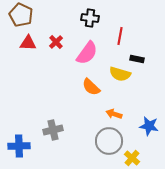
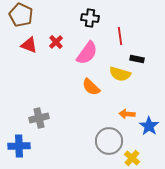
red line: rotated 18 degrees counterclockwise
red triangle: moved 1 px right, 2 px down; rotated 18 degrees clockwise
orange arrow: moved 13 px right; rotated 14 degrees counterclockwise
blue star: rotated 24 degrees clockwise
gray cross: moved 14 px left, 12 px up
